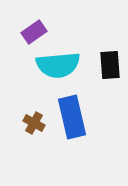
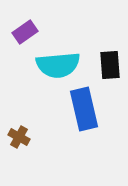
purple rectangle: moved 9 px left
blue rectangle: moved 12 px right, 8 px up
brown cross: moved 15 px left, 14 px down
